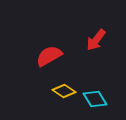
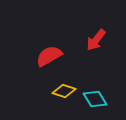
yellow diamond: rotated 15 degrees counterclockwise
